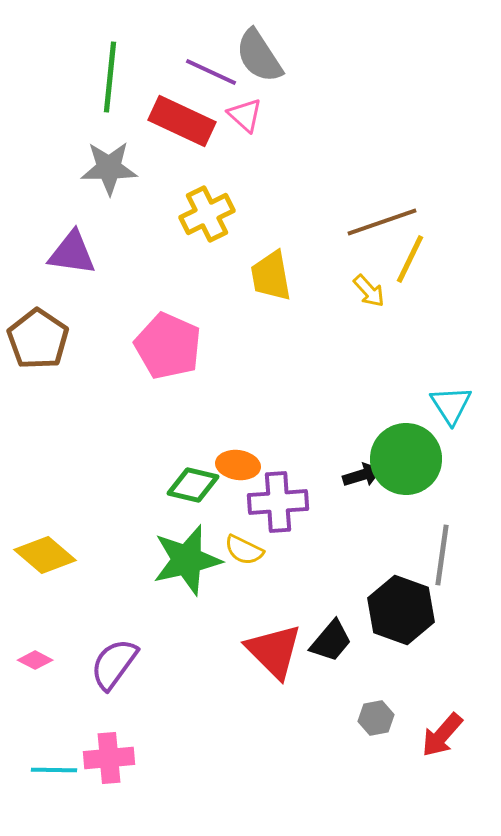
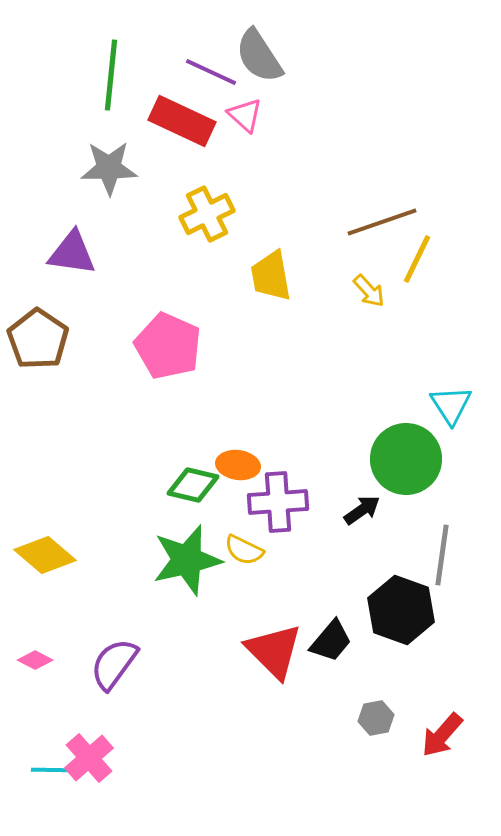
green line: moved 1 px right, 2 px up
yellow line: moved 7 px right
black arrow: moved 35 px down; rotated 18 degrees counterclockwise
pink cross: moved 20 px left; rotated 36 degrees counterclockwise
